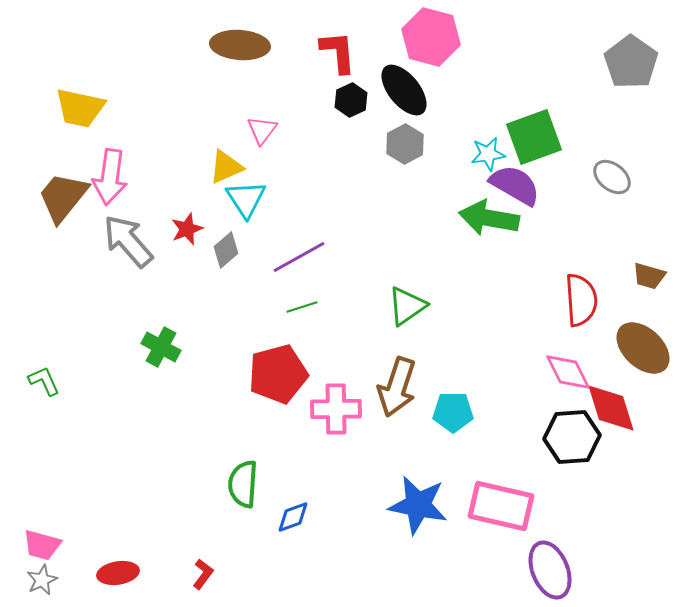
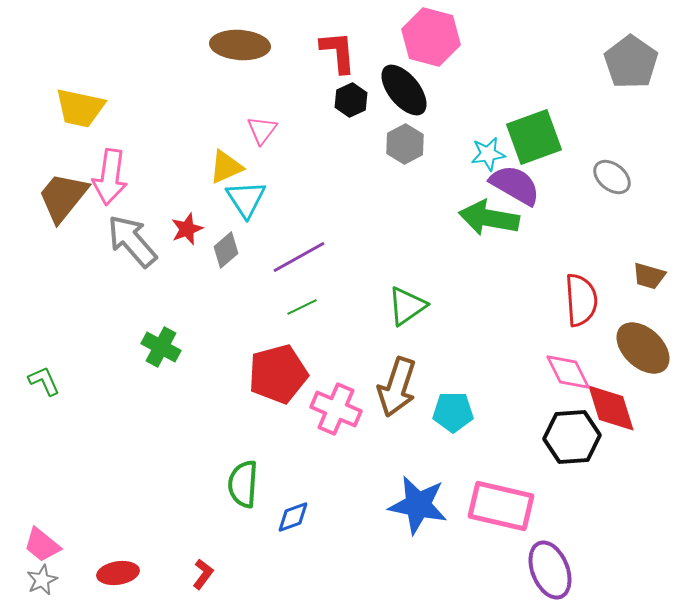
gray arrow at (128, 241): moved 4 px right
green line at (302, 307): rotated 8 degrees counterclockwise
pink cross at (336, 409): rotated 24 degrees clockwise
pink trapezoid at (42, 545): rotated 24 degrees clockwise
